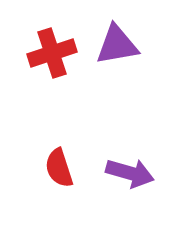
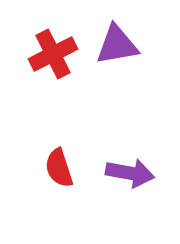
red cross: moved 1 px right, 1 px down; rotated 9 degrees counterclockwise
purple arrow: rotated 6 degrees counterclockwise
